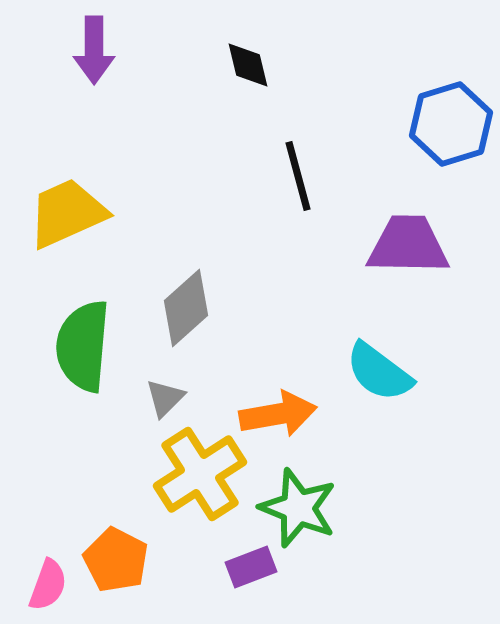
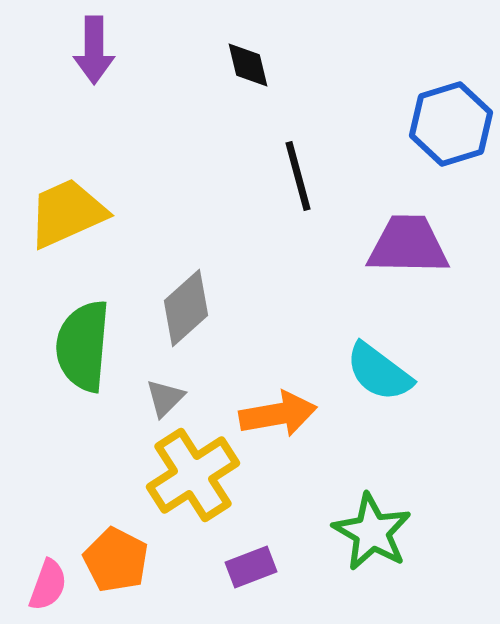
yellow cross: moved 7 px left, 1 px down
green star: moved 74 px right, 24 px down; rotated 8 degrees clockwise
